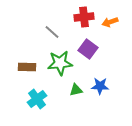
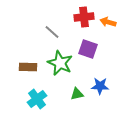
orange arrow: moved 2 px left; rotated 35 degrees clockwise
purple square: rotated 18 degrees counterclockwise
green star: rotated 30 degrees clockwise
brown rectangle: moved 1 px right
green triangle: moved 1 px right, 4 px down
